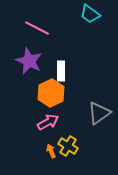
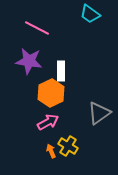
purple star: rotated 16 degrees counterclockwise
